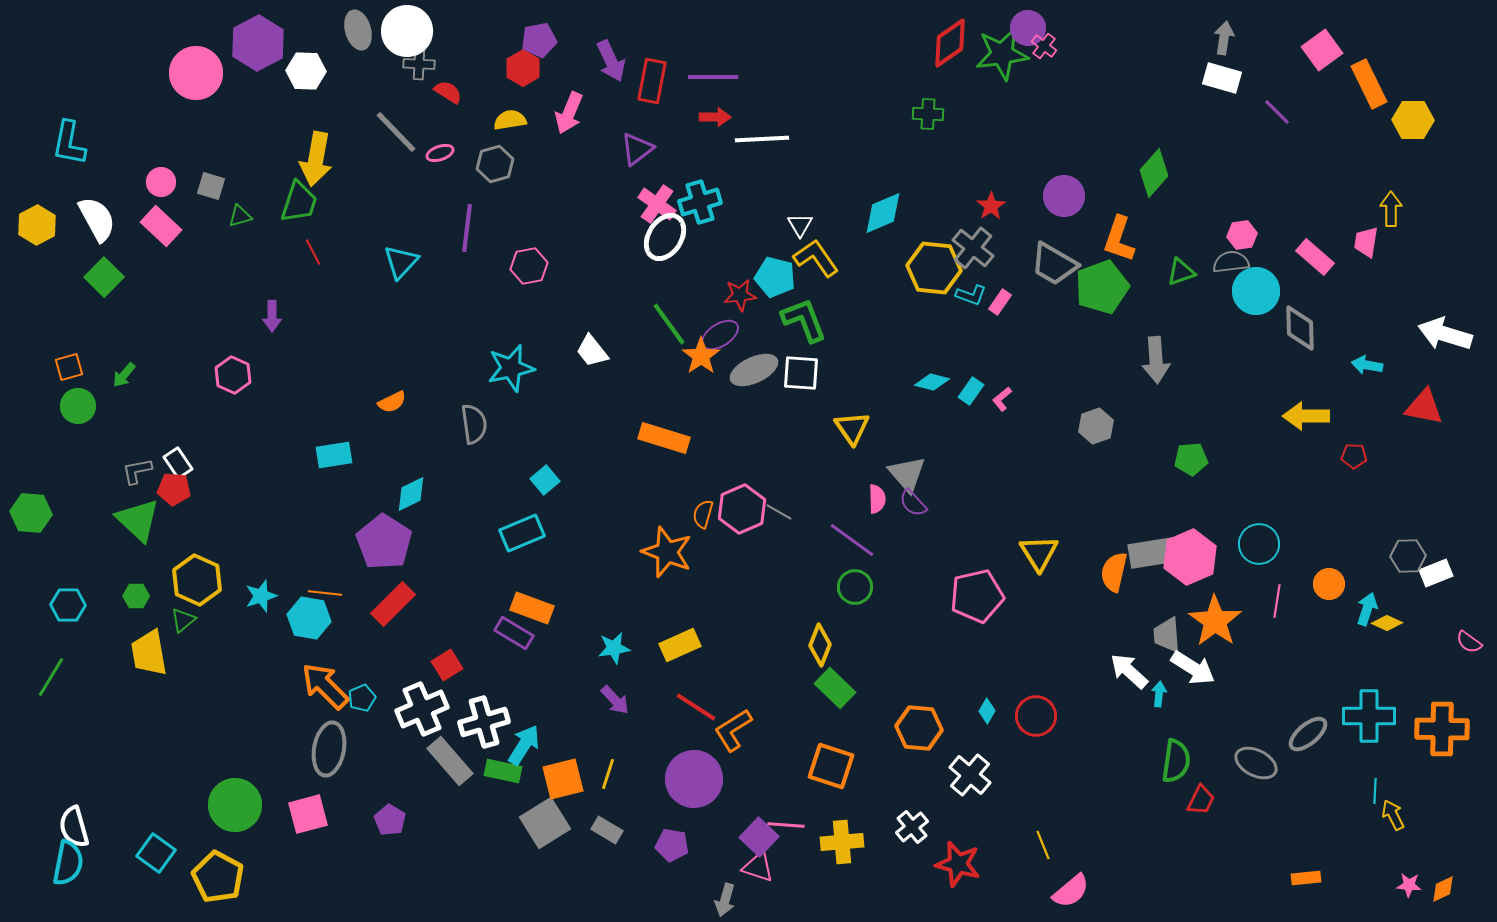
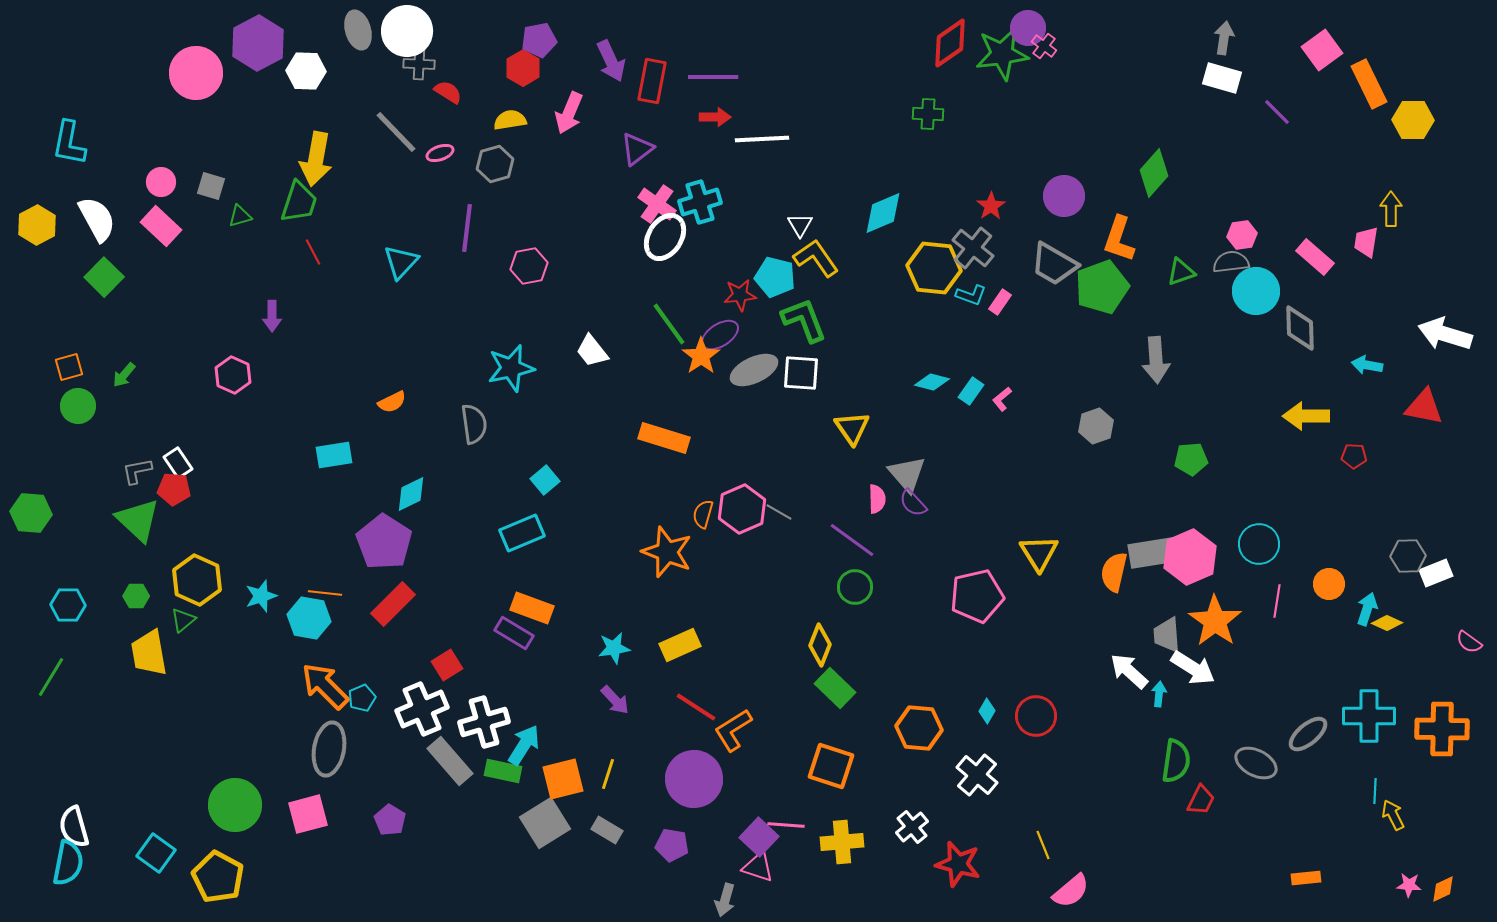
white cross at (970, 775): moved 7 px right
